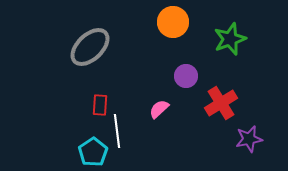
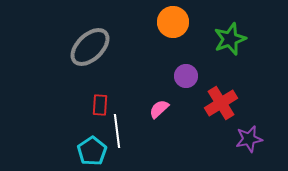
cyan pentagon: moved 1 px left, 1 px up
